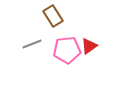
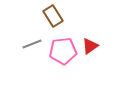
red triangle: moved 1 px right
pink pentagon: moved 4 px left, 1 px down
